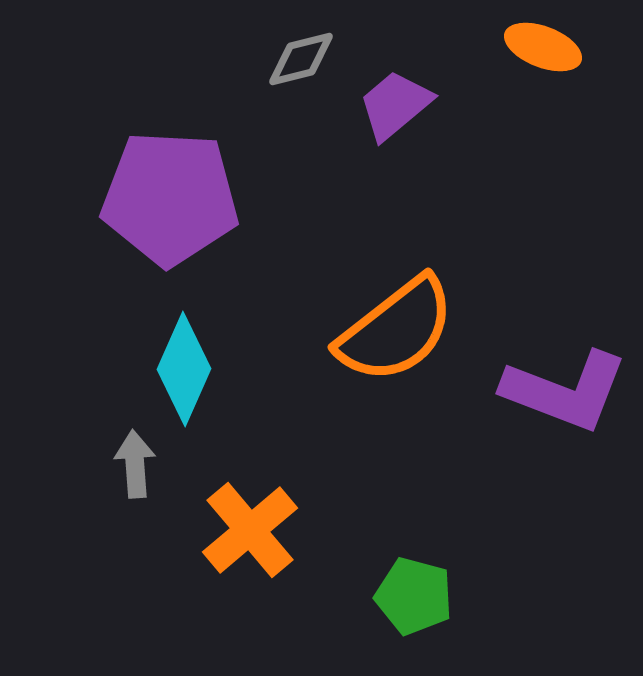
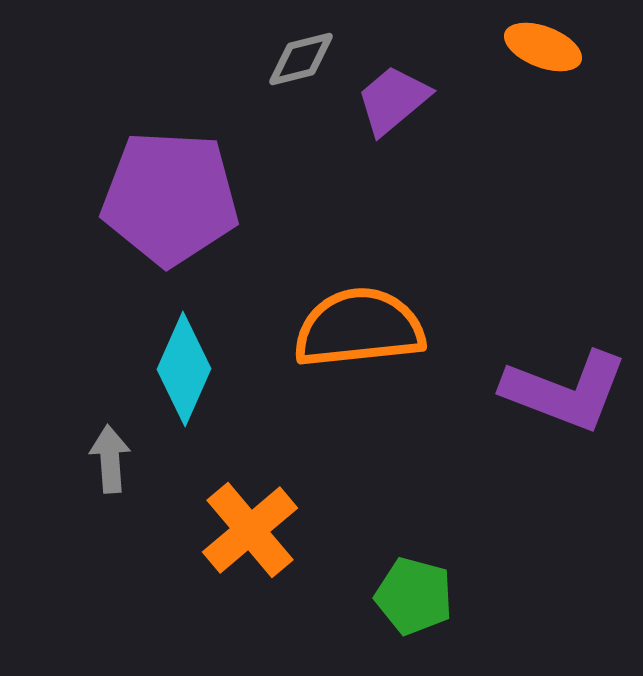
purple trapezoid: moved 2 px left, 5 px up
orange semicircle: moved 37 px left, 2 px up; rotated 148 degrees counterclockwise
gray arrow: moved 25 px left, 5 px up
